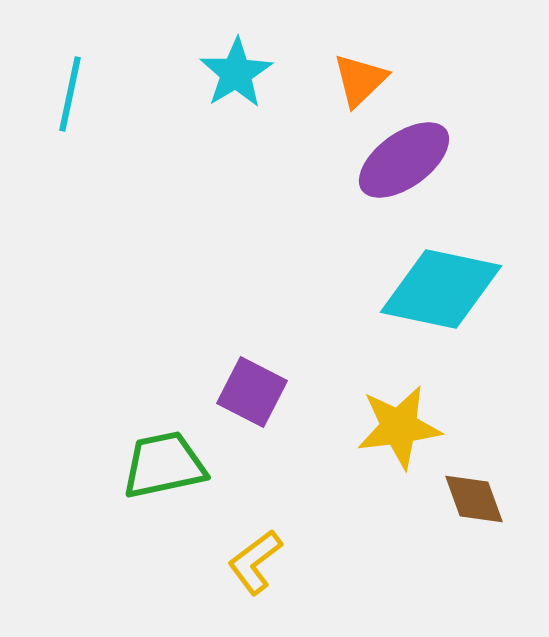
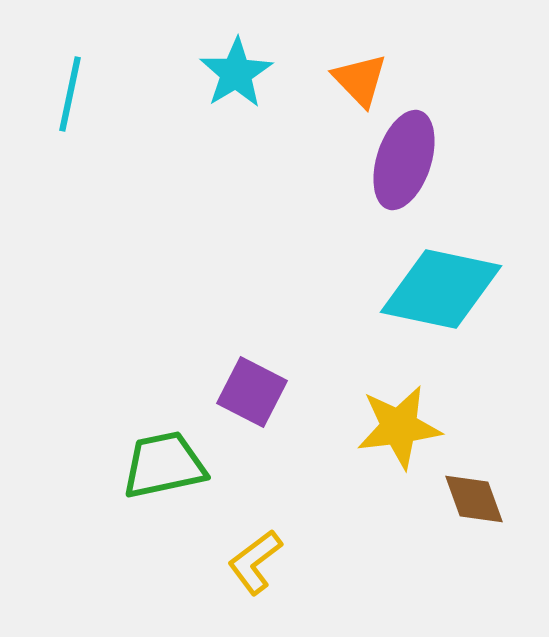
orange triangle: rotated 30 degrees counterclockwise
purple ellipse: rotated 36 degrees counterclockwise
